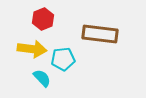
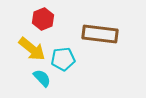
yellow arrow: rotated 32 degrees clockwise
